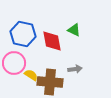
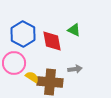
blue hexagon: rotated 15 degrees clockwise
yellow semicircle: moved 1 px right, 2 px down
